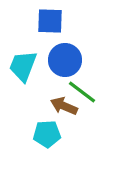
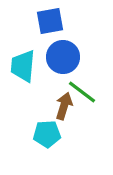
blue square: rotated 12 degrees counterclockwise
blue circle: moved 2 px left, 3 px up
cyan trapezoid: rotated 16 degrees counterclockwise
brown arrow: rotated 84 degrees clockwise
